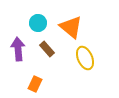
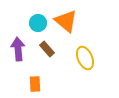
orange triangle: moved 5 px left, 6 px up
orange rectangle: rotated 28 degrees counterclockwise
